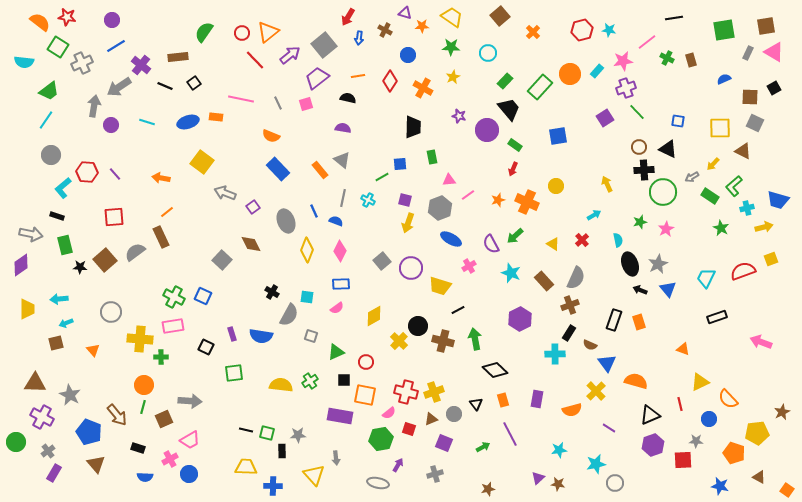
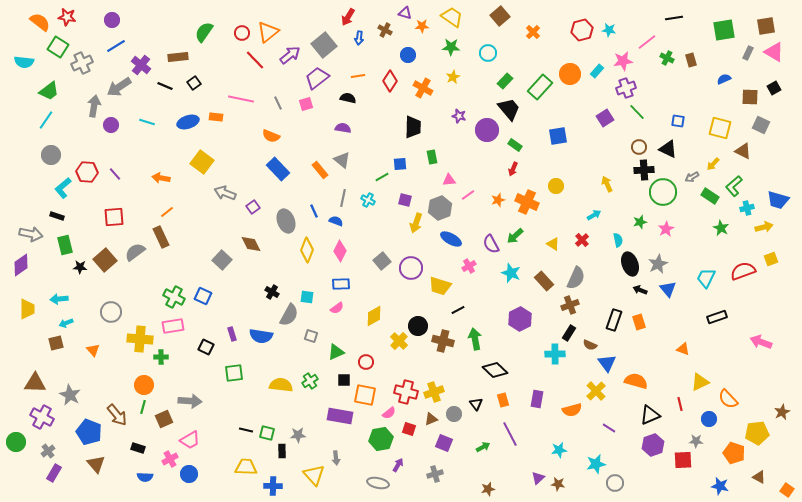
gray square at (755, 123): moved 6 px right, 2 px down
yellow square at (720, 128): rotated 15 degrees clockwise
yellow arrow at (408, 223): moved 8 px right
